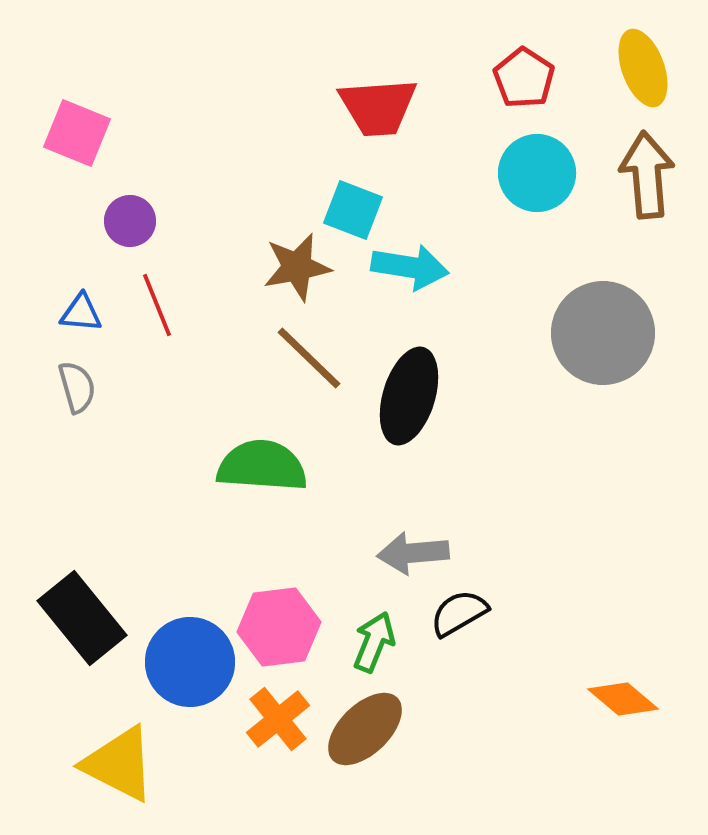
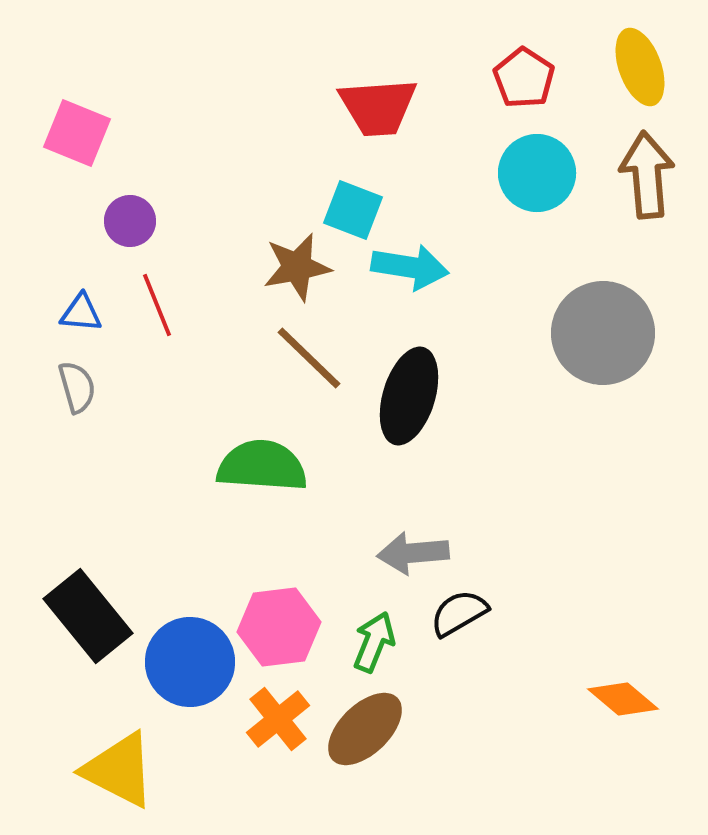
yellow ellipse: moved 3 px left, 1 px up
black rectangle: moved 6 px right, 2 px up
yellow triangle: moved 6 px down
